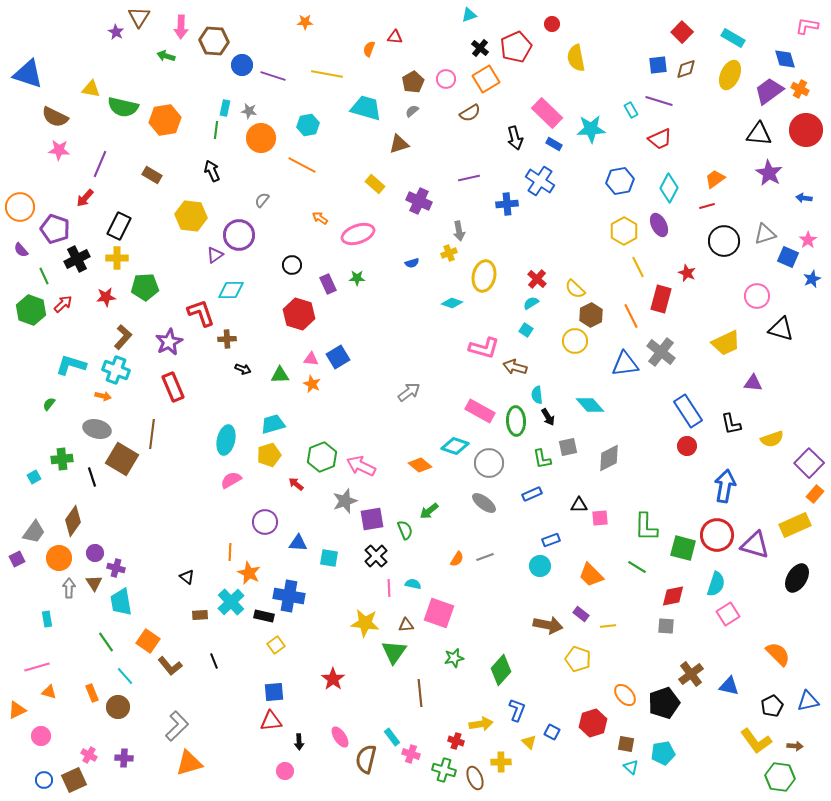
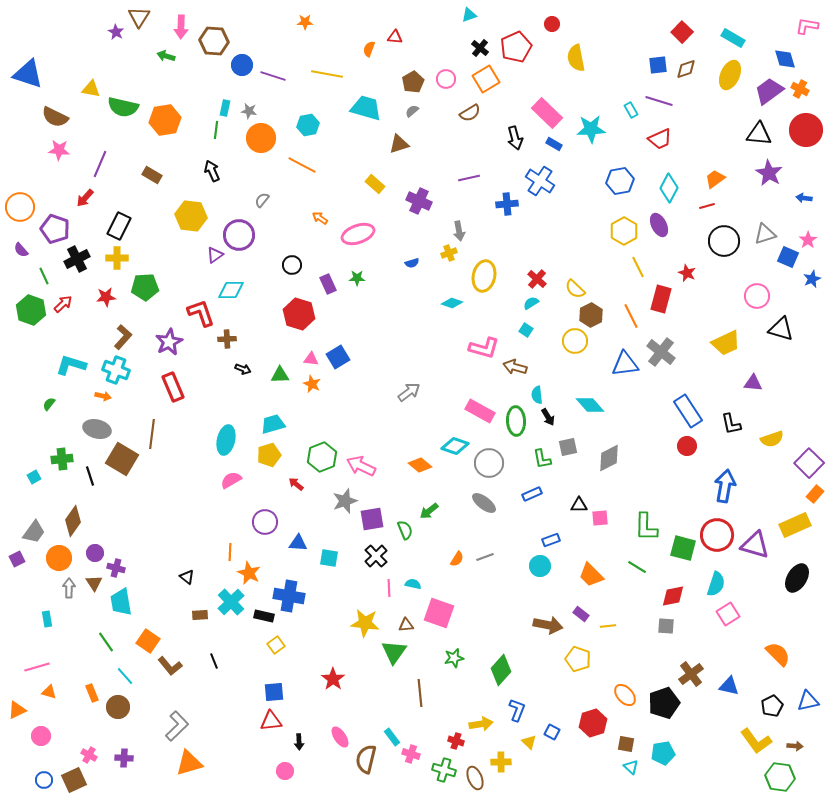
black line at (92, 477): moved 2 px left, 1 px up
